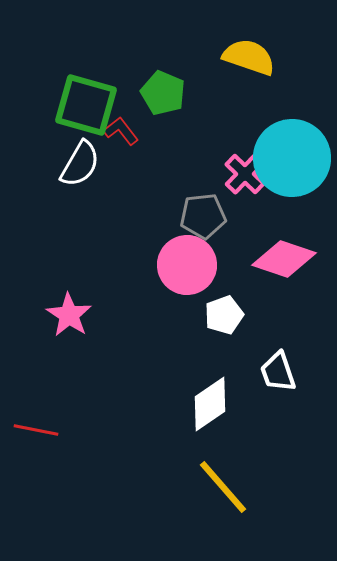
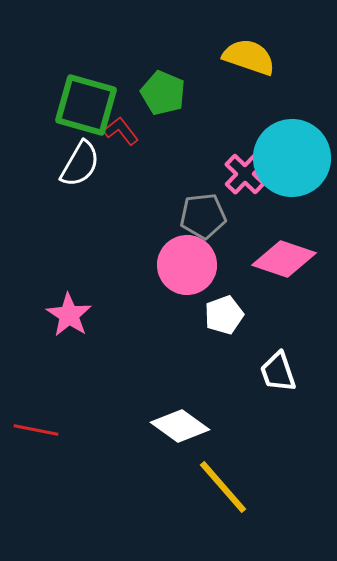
white diamond: moved 30 px left, 22 px down; rotated 70 degrees clockwise
